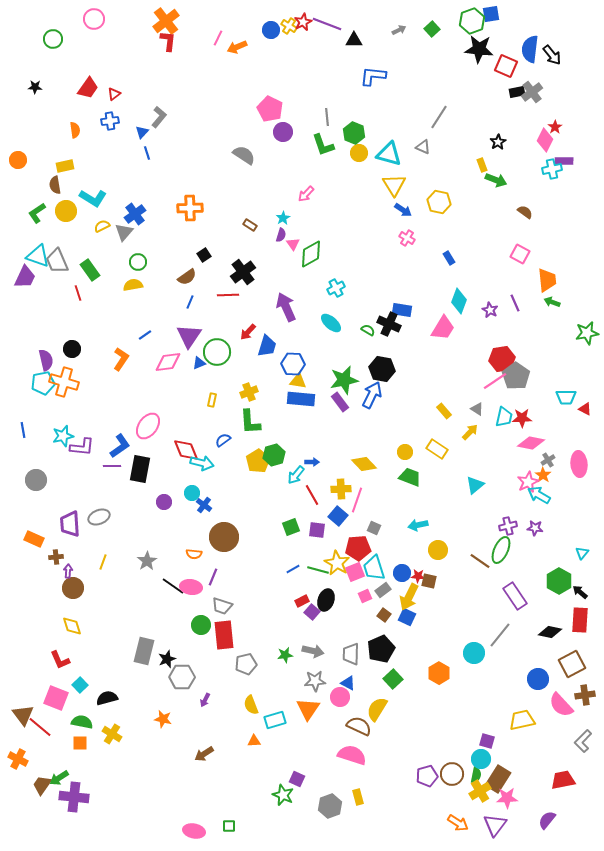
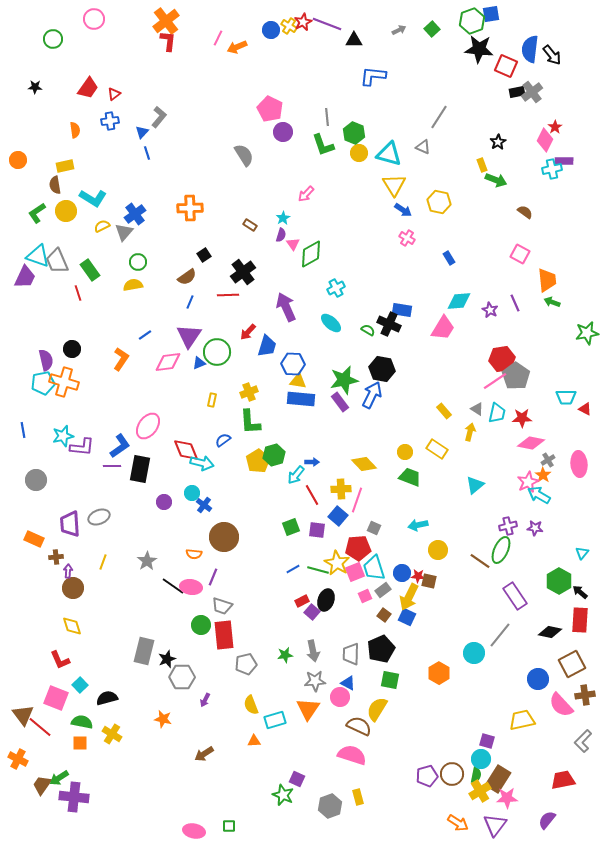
gray semicircle at (244, 155): rotated 25 degrees clockwise
cyan diamond at (459, 301): rotated 65 degrees clockwise
cyan trapezoid at (504, 417): moved 7 px left, 4 px up
yellow arrow at (470, 432): rotated 30 degrees counterclockwise
gray arrow at (313, 651): rotated 65 degrees clockwise
green square at (393, 679): moved 3 px left, 1 px down; rotated 36 degrees counterclockwise
